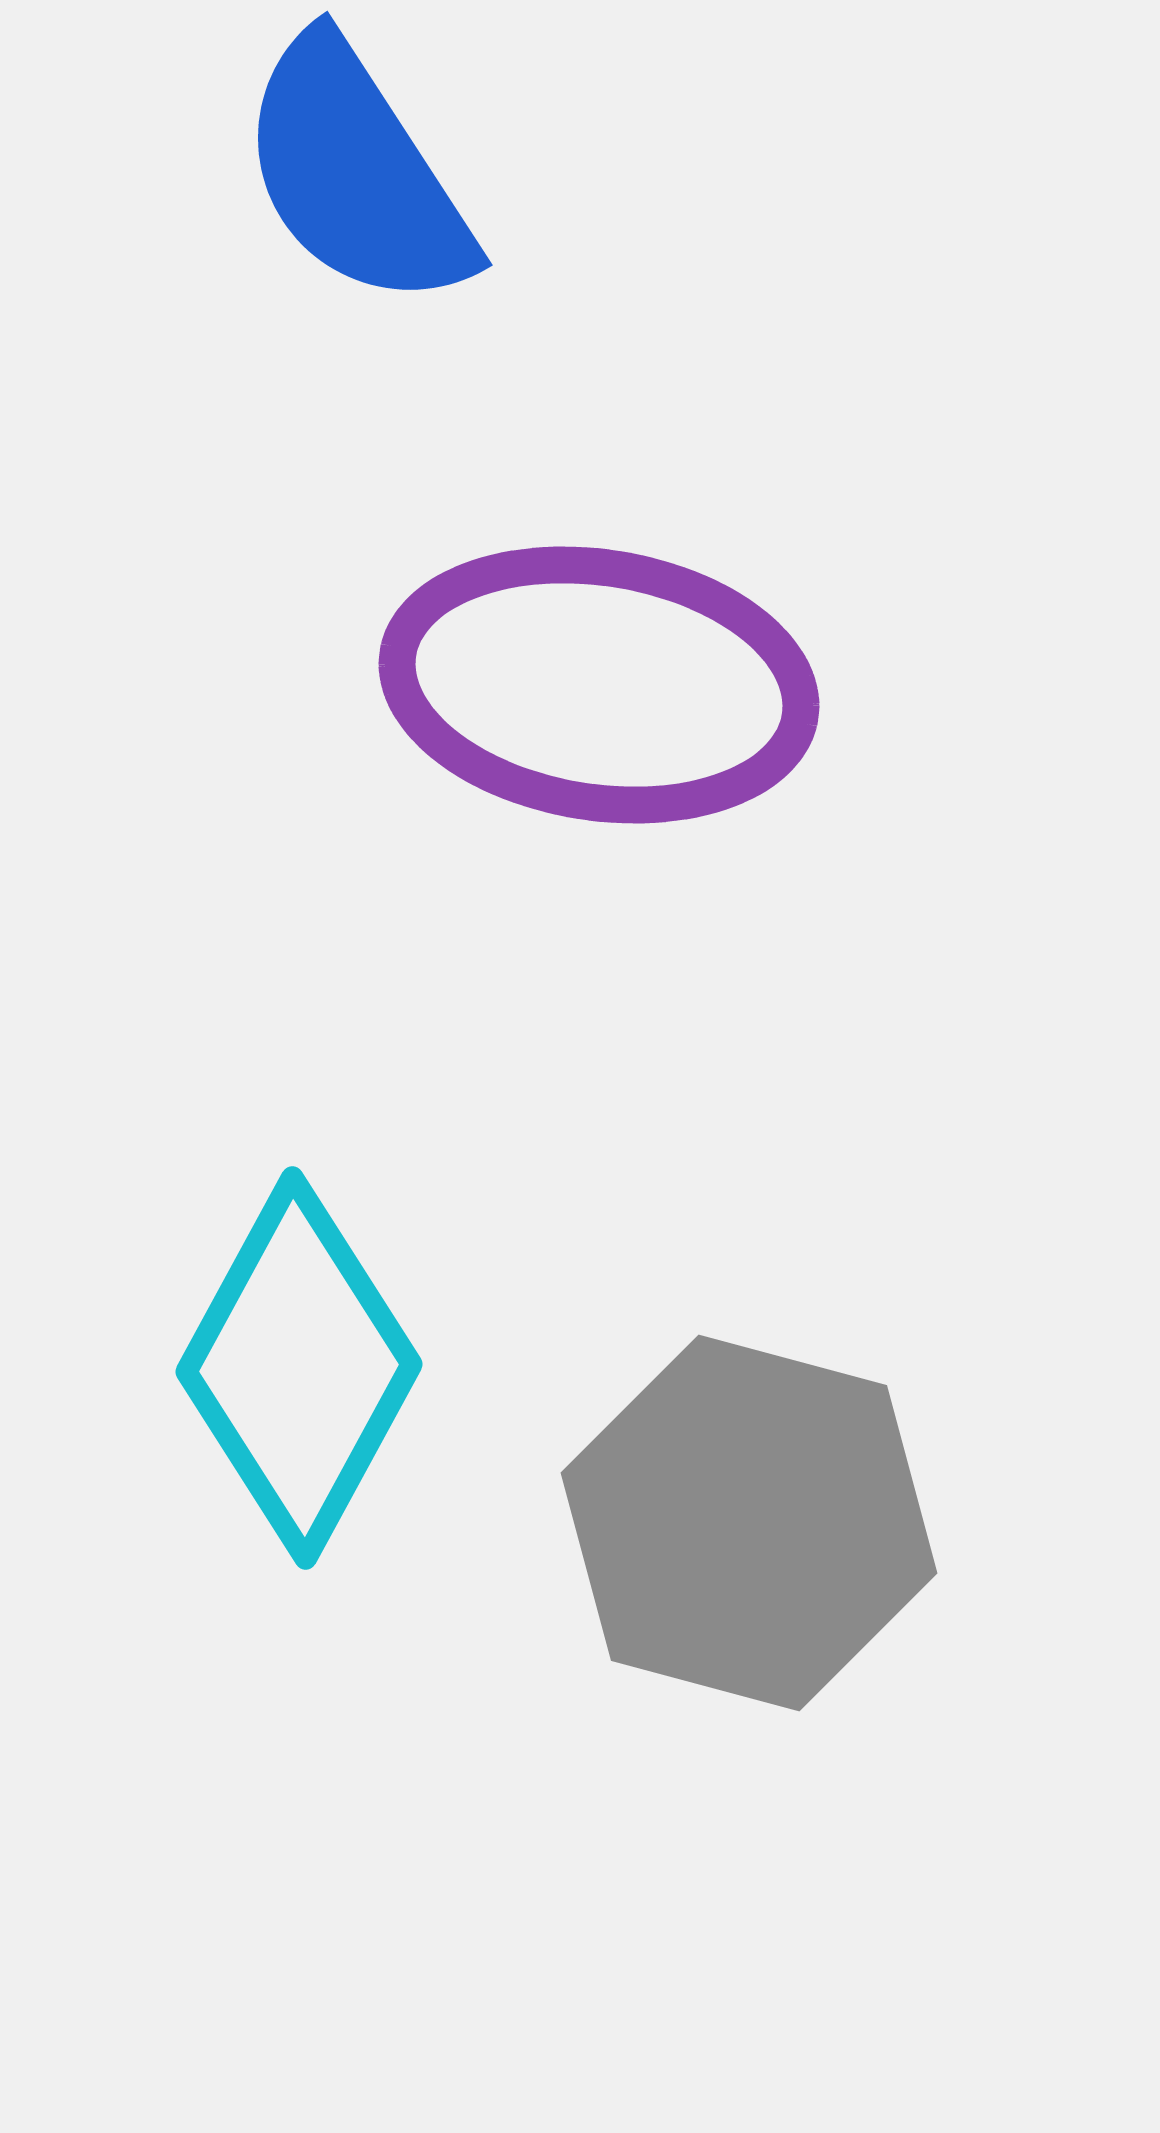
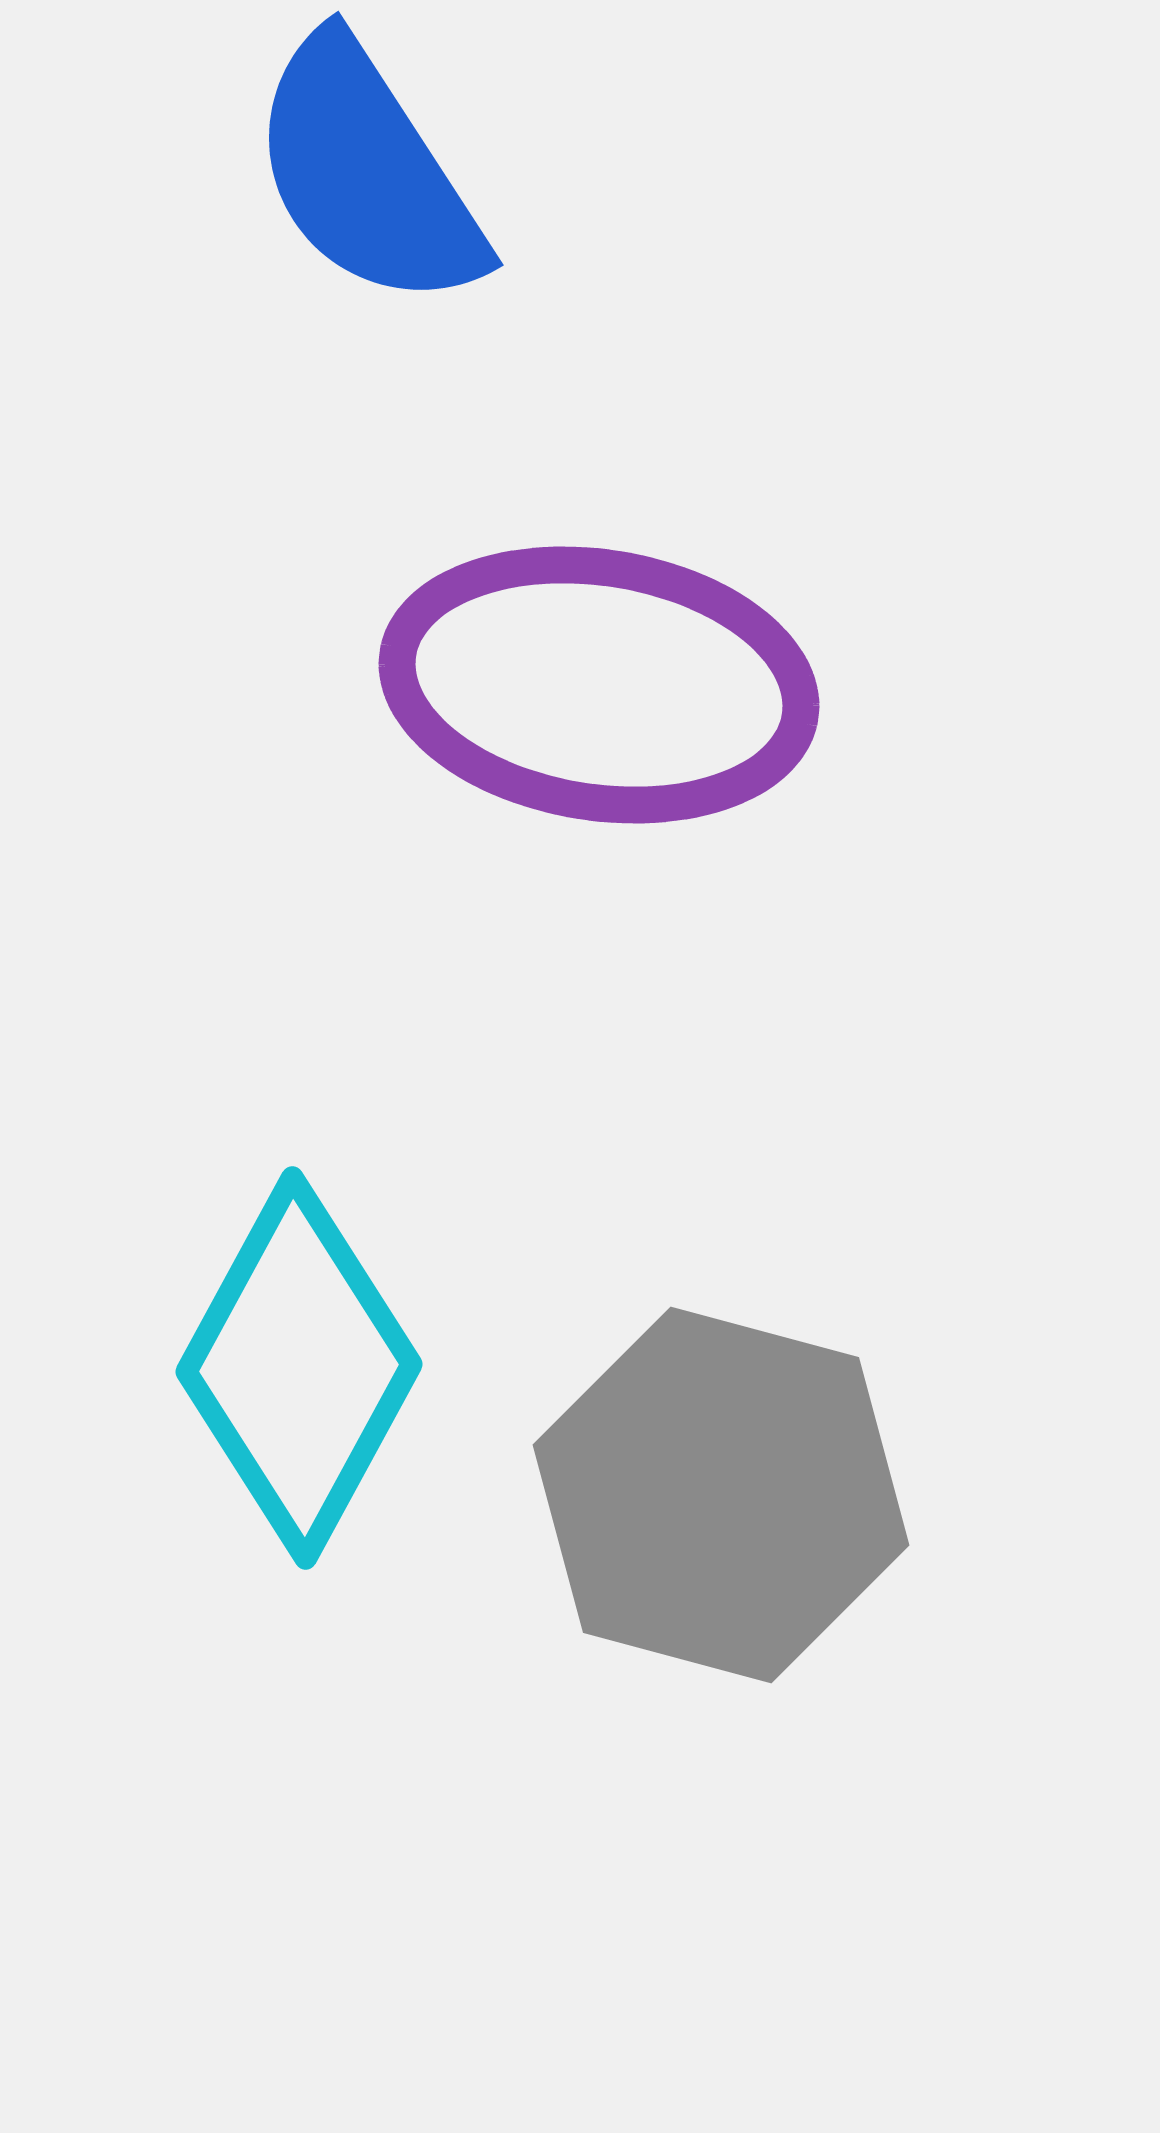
blue semicircle: moved 11 px right
gray hexagon: moved 28 px left, 28 px up
